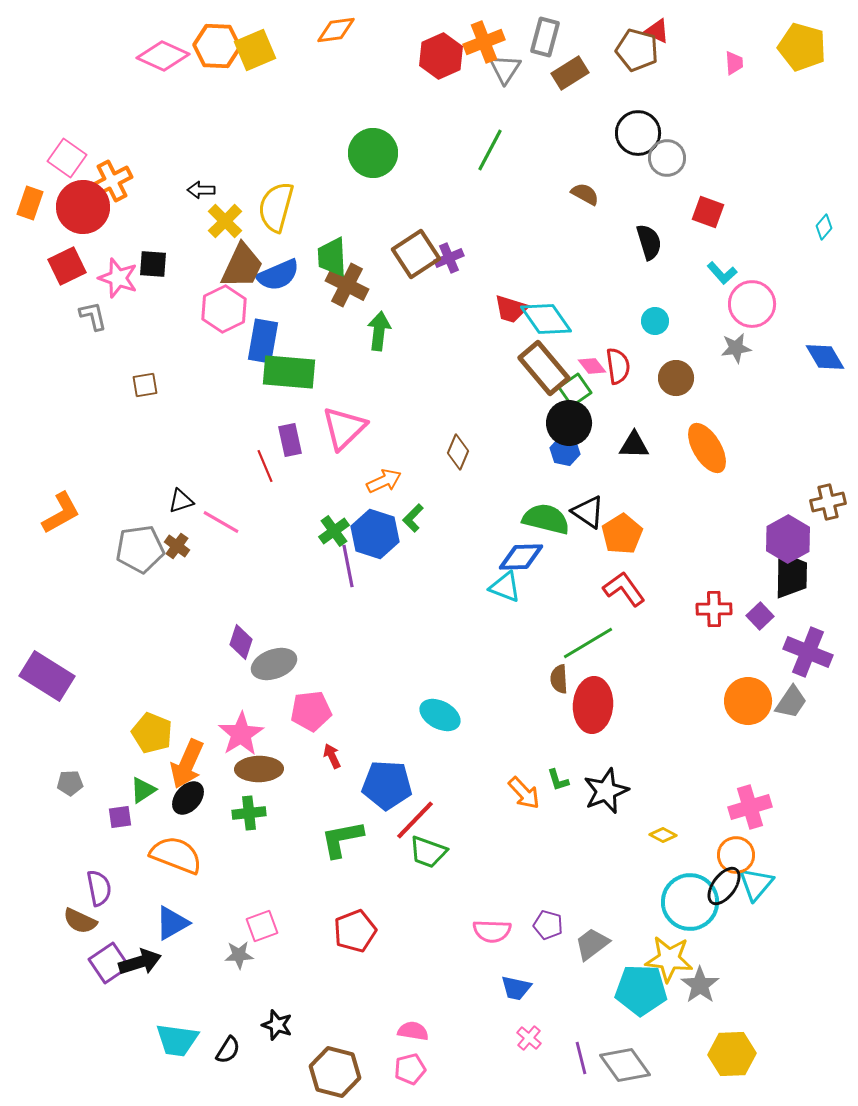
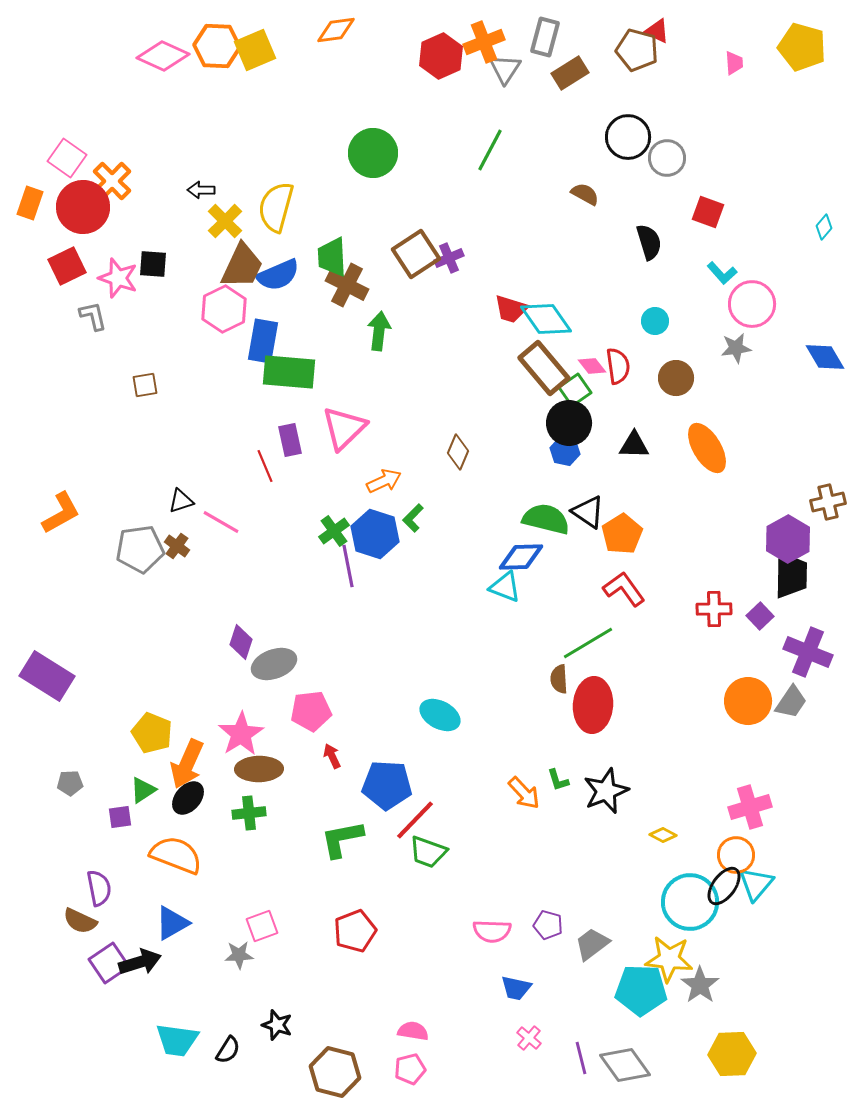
black circle at (638, 133): moved 10 px left, 4 px down
orange cross at (112, 181): rotated 18 degrees counterclockwise
